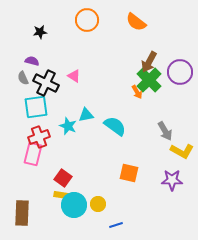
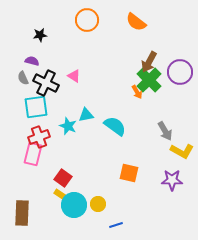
black star: moved 3 px down
yellow rectangle: rotated 24 degrees clockwise
